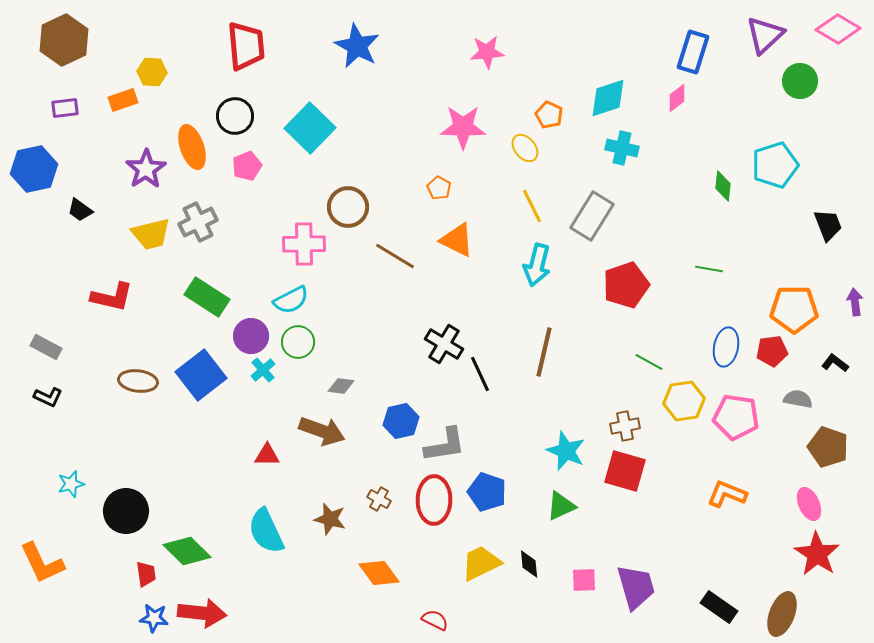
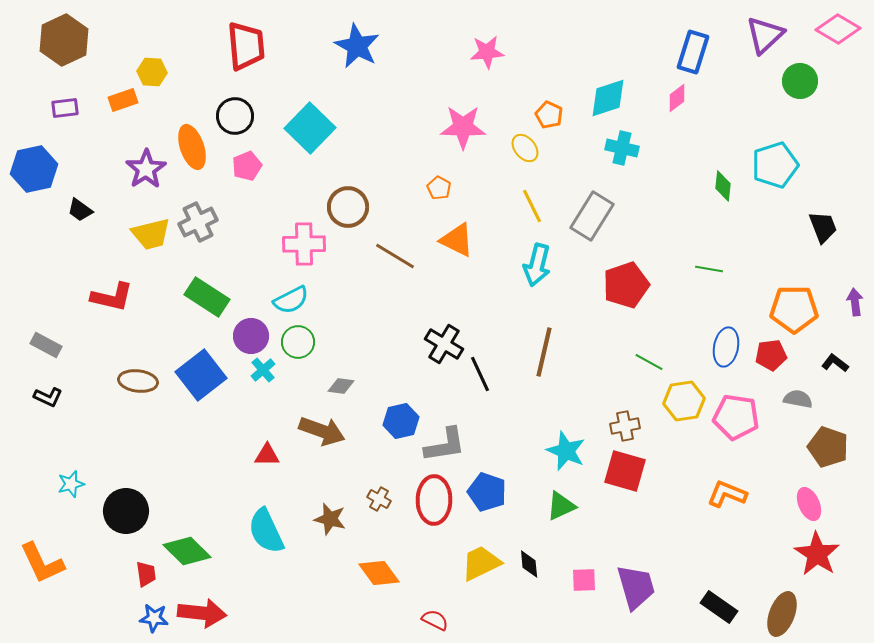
black trapezoid at (828, 225): moved 5 px left, 2 px down
gray rectangle at (46, 347): moved 2 px up
red pentagon at (772, 351): moved 1 px left, 4 px down
